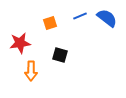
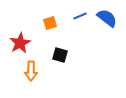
red star: rotated 20 degrees counterclockwise
